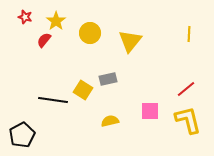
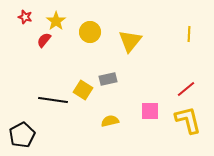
yellow circle: moved 1 px up
